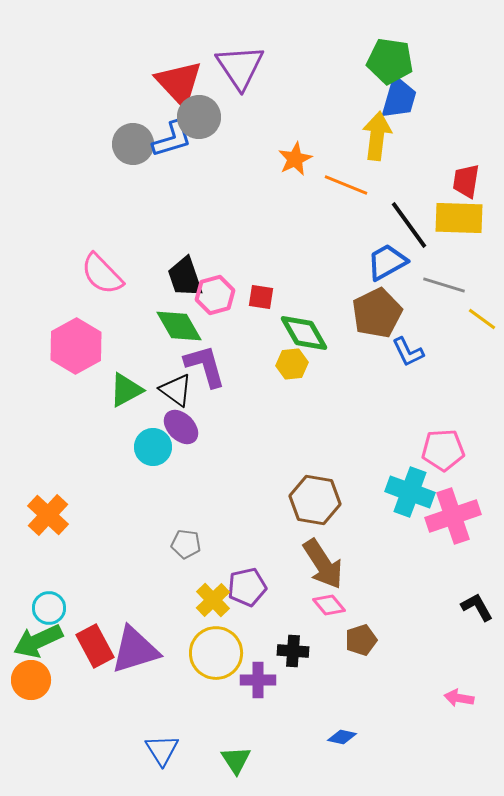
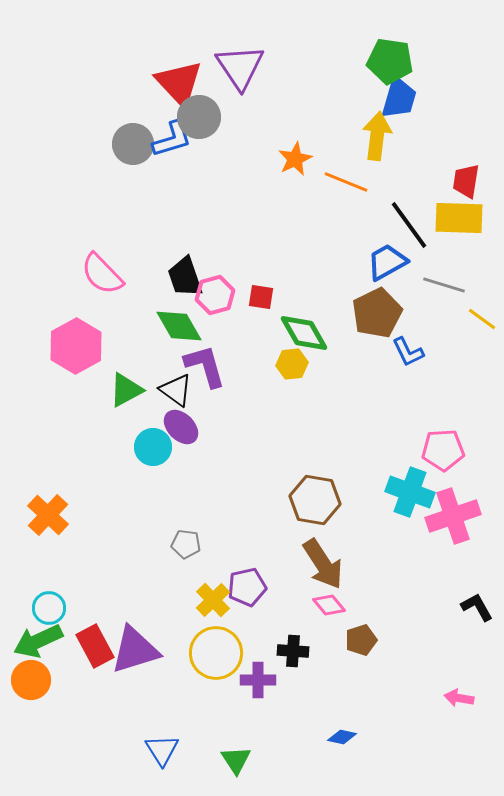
orange line at (346, 185): moved 3 px up
